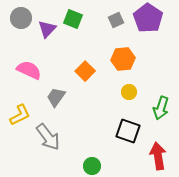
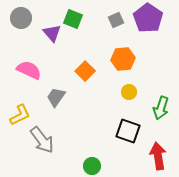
purple triangle: moved 5 px right, 4 px down; rotated 24 degrees counterclockwise
gray arrow: moved 6 px left, 3 px down
